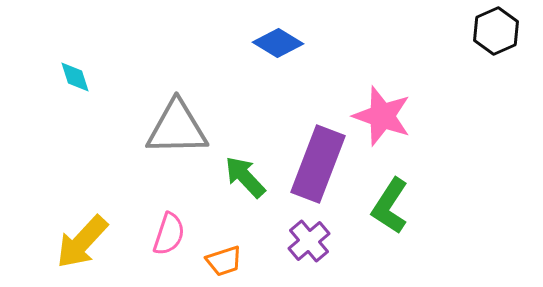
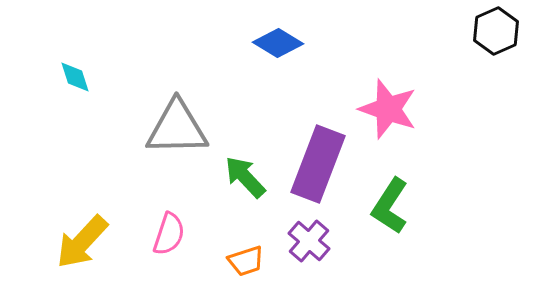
pink star: moved 6 px right, 7 px up
purple cross: rotated 9 degrees counterclockwise
orange trapezoid: moved 22 px right
